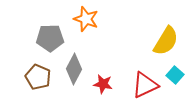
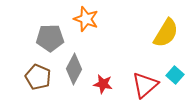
yellow semicircle: moved 8 px up
red triangle: rotated 16 degrees counterclockwise
